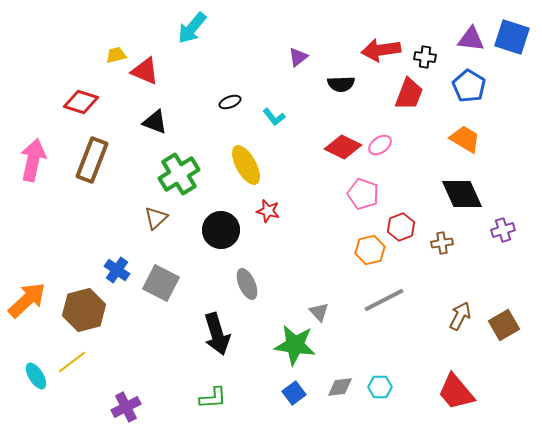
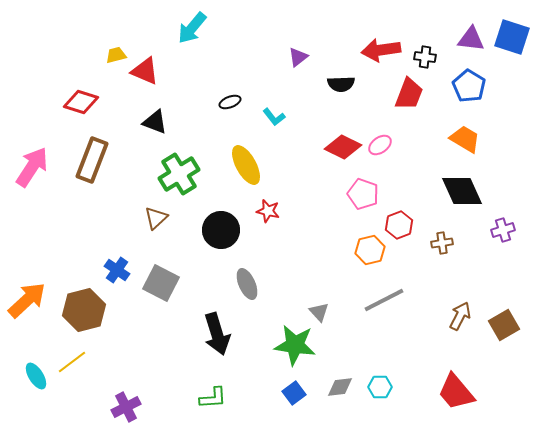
pink arrow at (33, 160): moved 1 px left, 7 px down; rotated 21 degrees clockwise
black diamond at (462, 194): moved 3 px up
red hexagon at (401, 227): moved 2 px left, 2 px up
